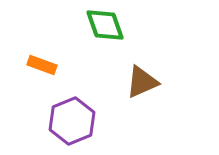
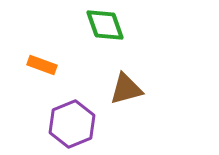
brown triangle: moved 16 px left, 7 px down; rotated 9 degrees clockwise
purple hexagon: moved 3 px down
